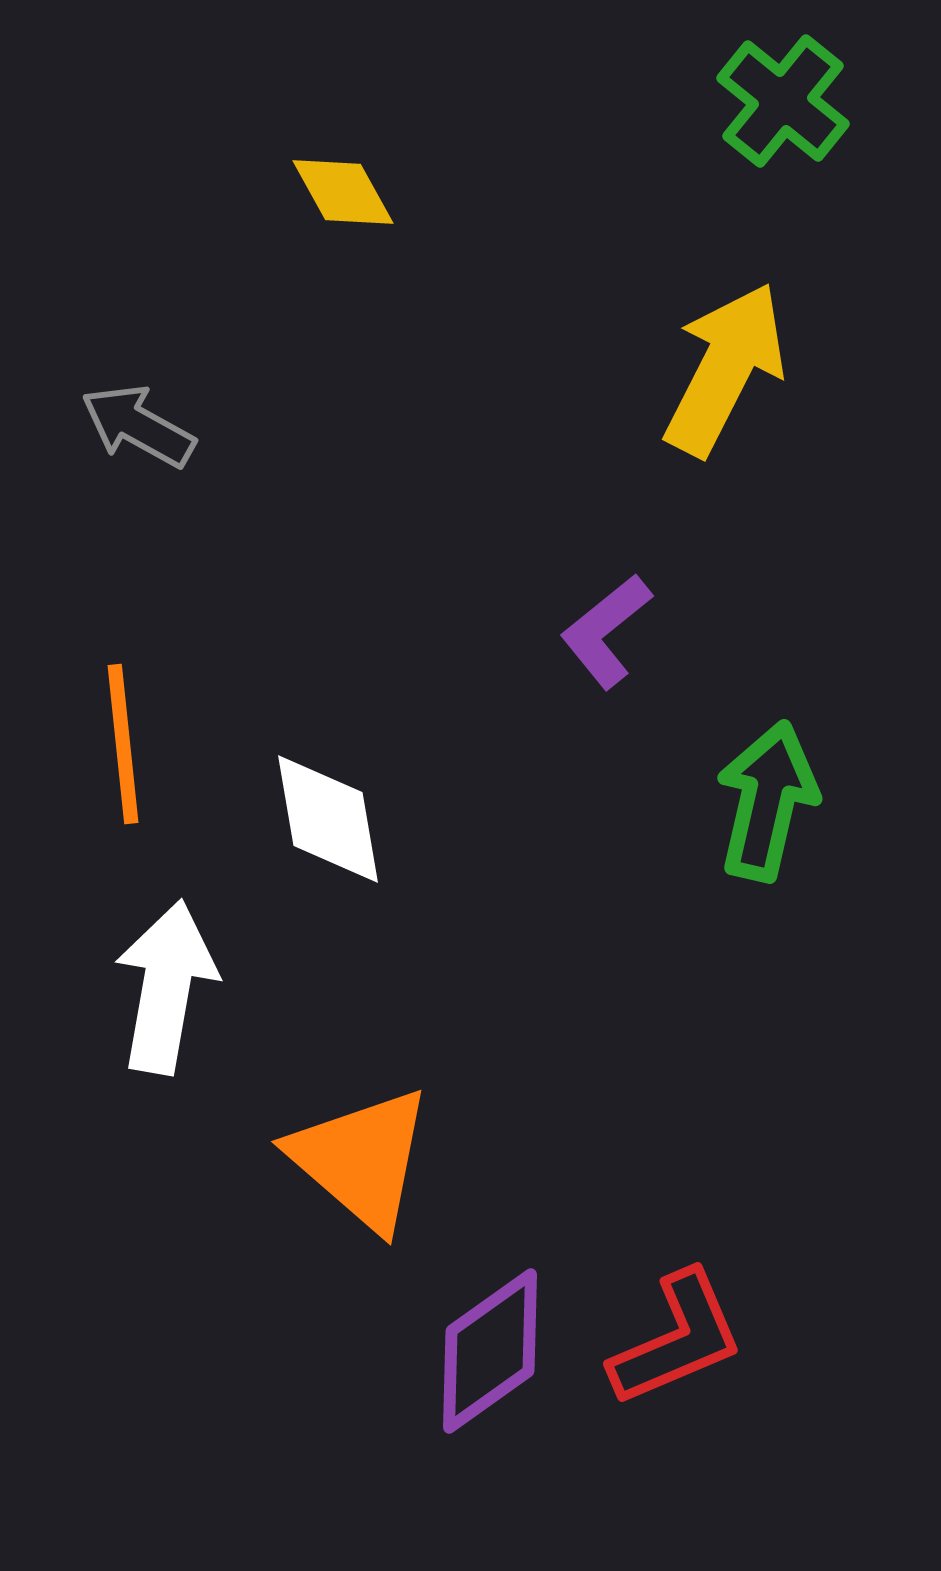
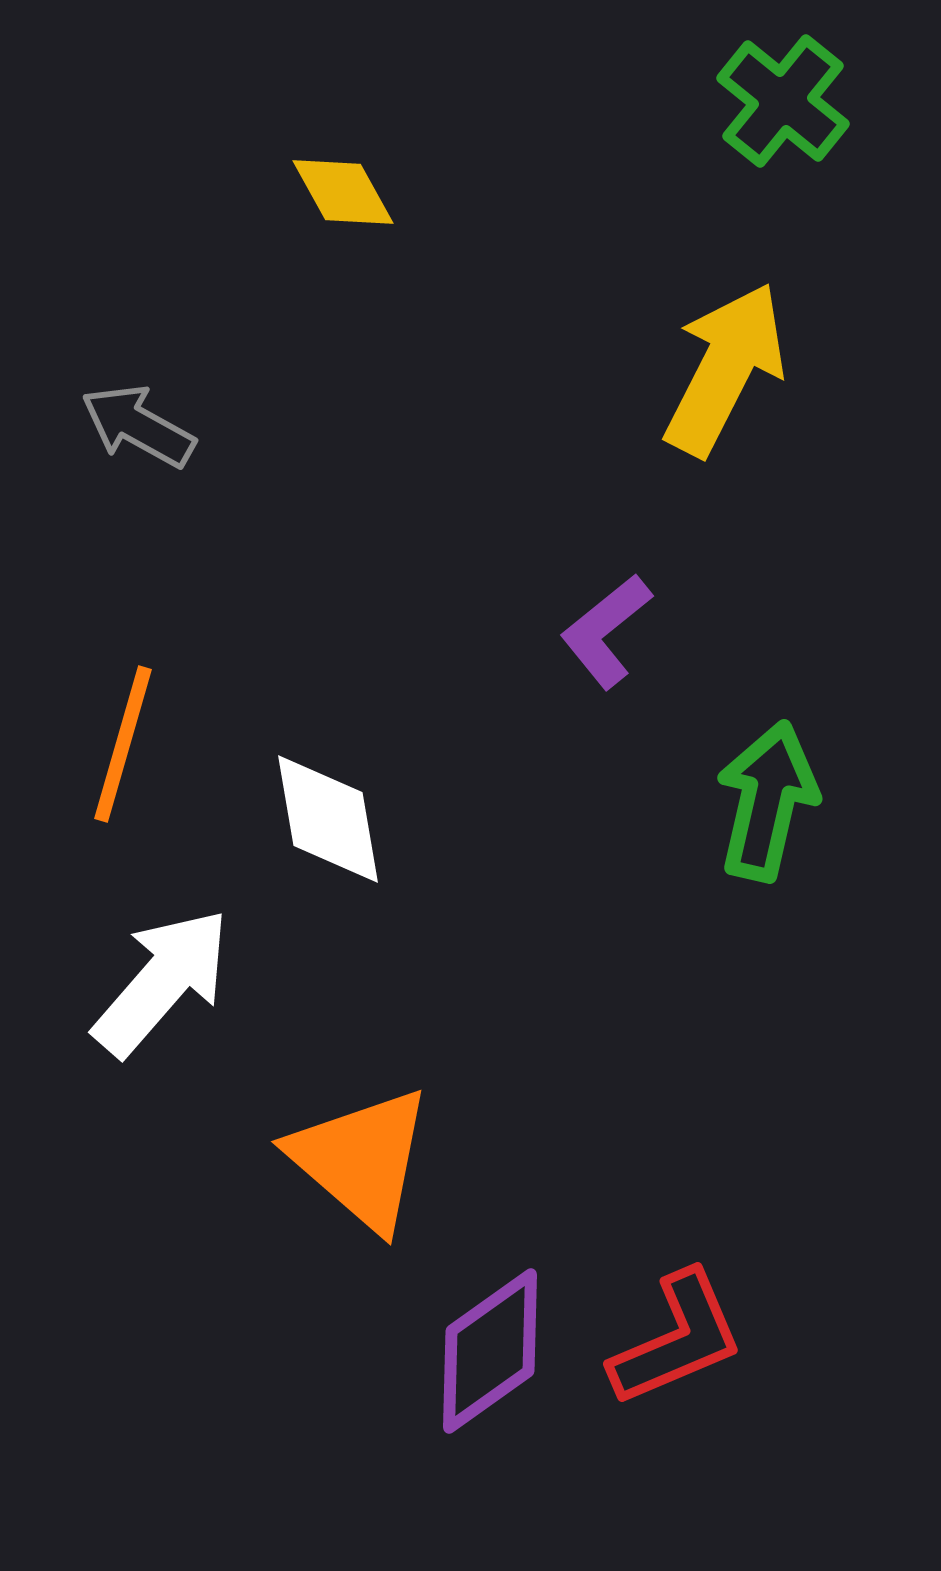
orange line: rotated 22 degrees clockwise
white arrow: moved 4 px left, 5 px up; rotated 31 degrees clockwise
